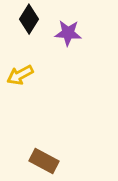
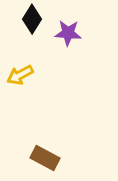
black diamond: moved 3 px right
brown rectangle: moved 1 px right, 3 px up
